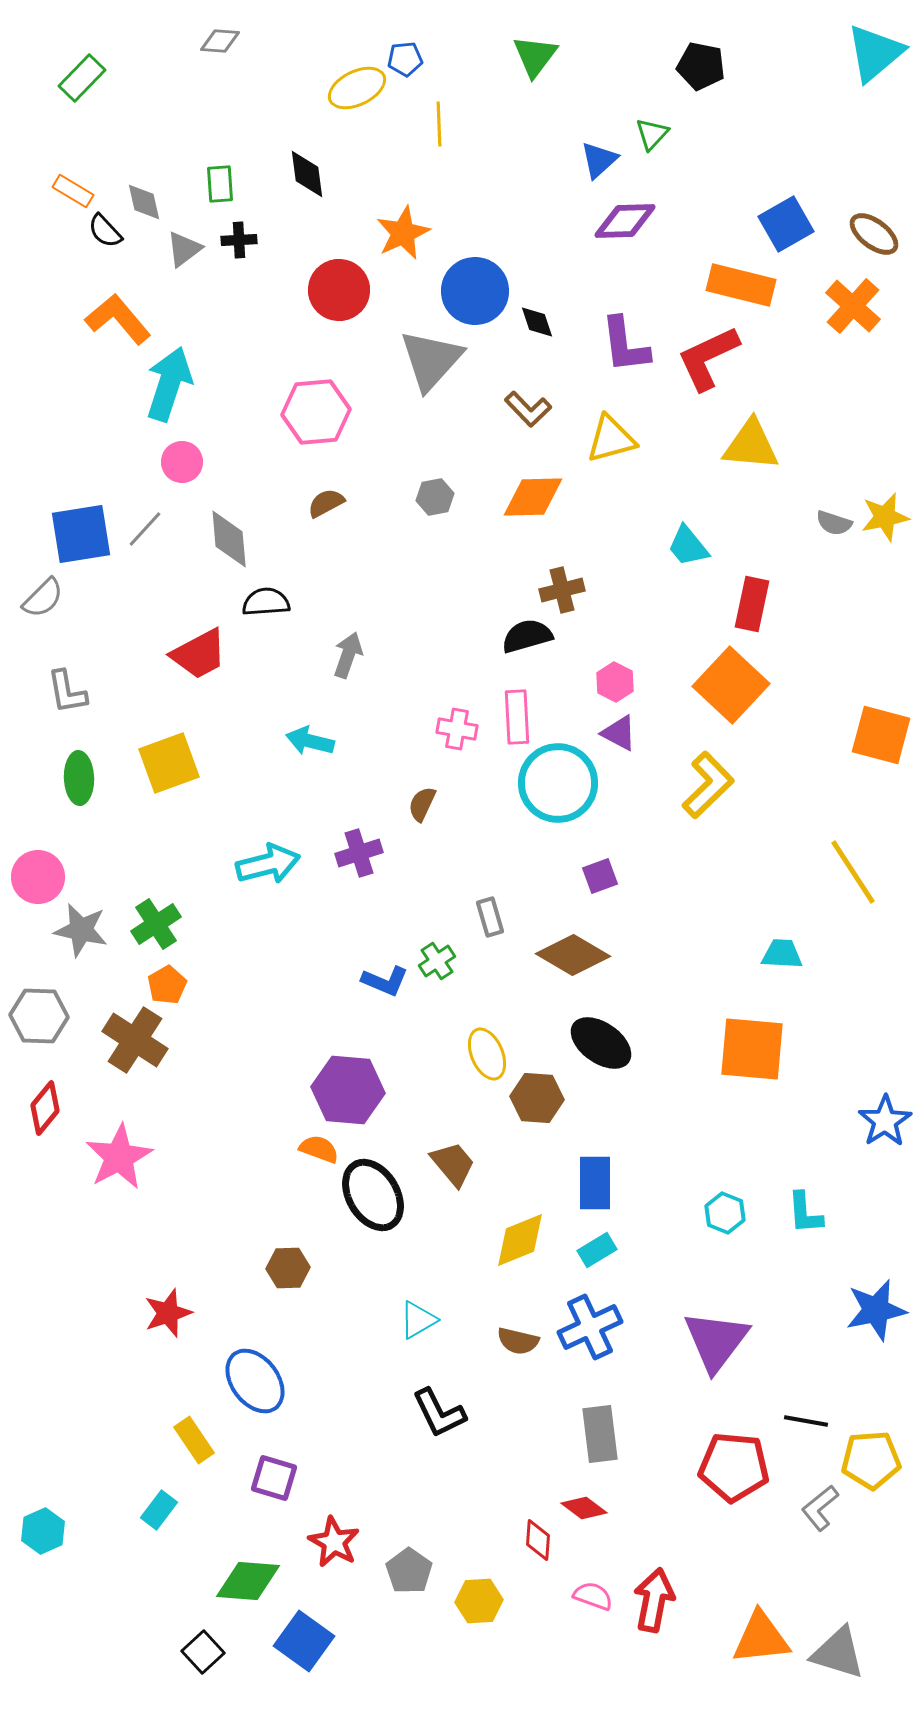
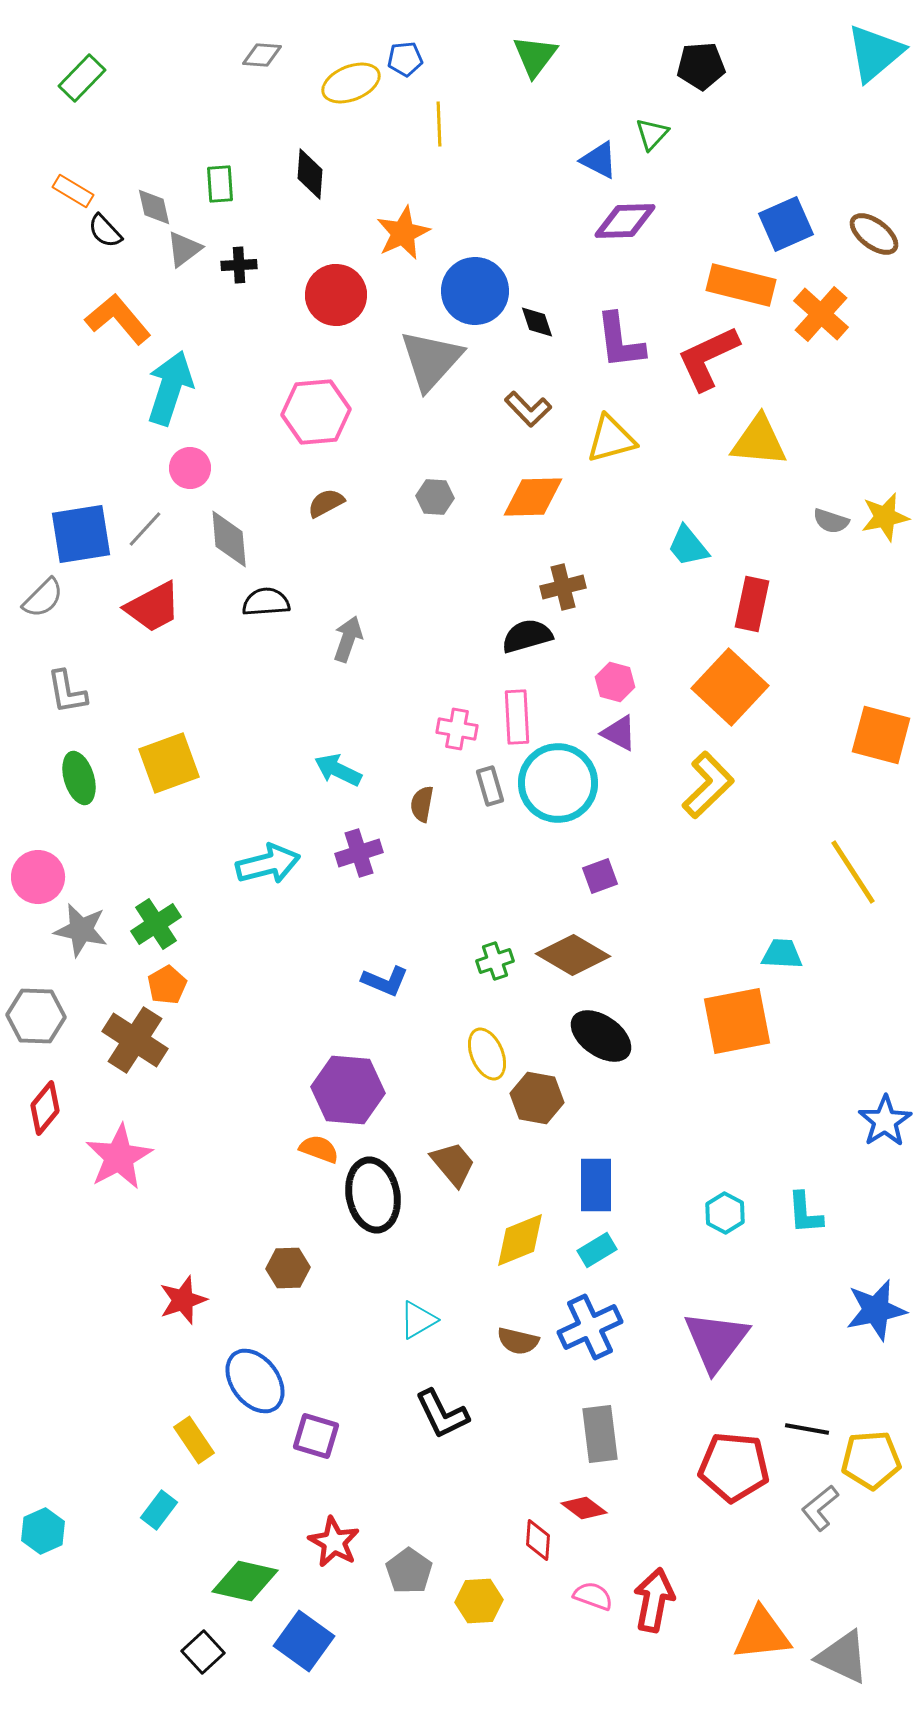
gray diamond at (220, 41): moved 42 px right, 14 px down
black pentagon at (701, 66): rotated 15 degrees counterclockwise
yellow ellipse at (357, 88): moved 6 px left, 5 px up; rotated 4 degrees clockwise
blue triangle at (599, 160): rotated 51 degrees counterclockwise
black diamond at (307, 174): moved 3 px right; rotated 12 degrees clockwise
gray diamond at (144, 202): moved 10 px right, 5 px down
blue square at (786, 224): rotated 6 degrees clockwise
black cross at (239, 240): moved 25 px down
red circle at (339, 290): moved 3 px left, 5 px down
orange cross at (853, 306): moved 32 px left, 8 px down
purple L-shape at (625, 345): moved 5 px left, 4 px up
cyan arrow at (169, 384): moved 1 px right, 4 px down
yellow triangle at (751, 445): moved 8 px right, 4 px up
pink circle at (182, 462): moved 8 px right, 6 px down
gray hexagon at (435, 497): rotated 15 degrees clockwise
gray semicircle at (834, 523): moved 3 px left, 2 px up
brown cross at (562, 590): moved 1 px right, 3 px up
red trapezoid at (199, 654): moved 46 px left, 47 px up
gray arrow at (348, 655): moved 16 px up
pink hexagon at (615, 682): rotated 12 degrees counterclockwise
orange square at (731, 685): moved 1 px left, 2 px down
cyan arrow at (310, 741): moved 28 px right, 29 px down; rotated 12 degrees clockwise
green ellipse at (79, 778): rotated 15 degrees counterclockwise
brown semicircle at (422, 804): rotated 15 degrees counterclockwise
gray rectangle at (490, 917): moved 131 px up
green cross at (437, 961): moved 58 px right; rotated 15 degrees clockwise
gray hexagon at (39, 1016): moved 3 px left
black ellipse at (601, 1043): moved 7 px up
orange square at (752, 1049): moved 15 px left, 28 px up; rotated 16 degrees counterclockwise
brown hexagon at (537, 1098): rotated 6 degrees clockwise
blue rectangle at (595, 1183): moved 1 px right, 2 px down
black ellipse at (373, 1195): rotated 20 degrees clockwise
cyan hexagon at (725, 1213): rotated 6 degrees clockwise
red star at (168, 1313): moved 15 px right, 13 px up
black L-shape at (439, 1413): moved 3 px right, 1 px down
black line at (806, 1421): moved 1 px right, 8 px down
purple square at (274, 1478): moved 42 px right, 42 px up
green diamond at (248, 1581): moved 3 px left; rotated 8 degrees clockwise
orange triangle at (761, 1638): moved 1 px right, 4 px up
gray triangle at (838, 1653): moved 5 px right, 4 px down; rotated 8 degrees clockwise
